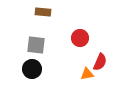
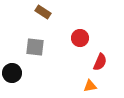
brown rectangle: rotated 28 degrees clockwise
gray square: moved 1 px left, 2 px down
black circle: moved 20 px left, 4 px down
orange triangle: moved 3 px right, 12 px down
